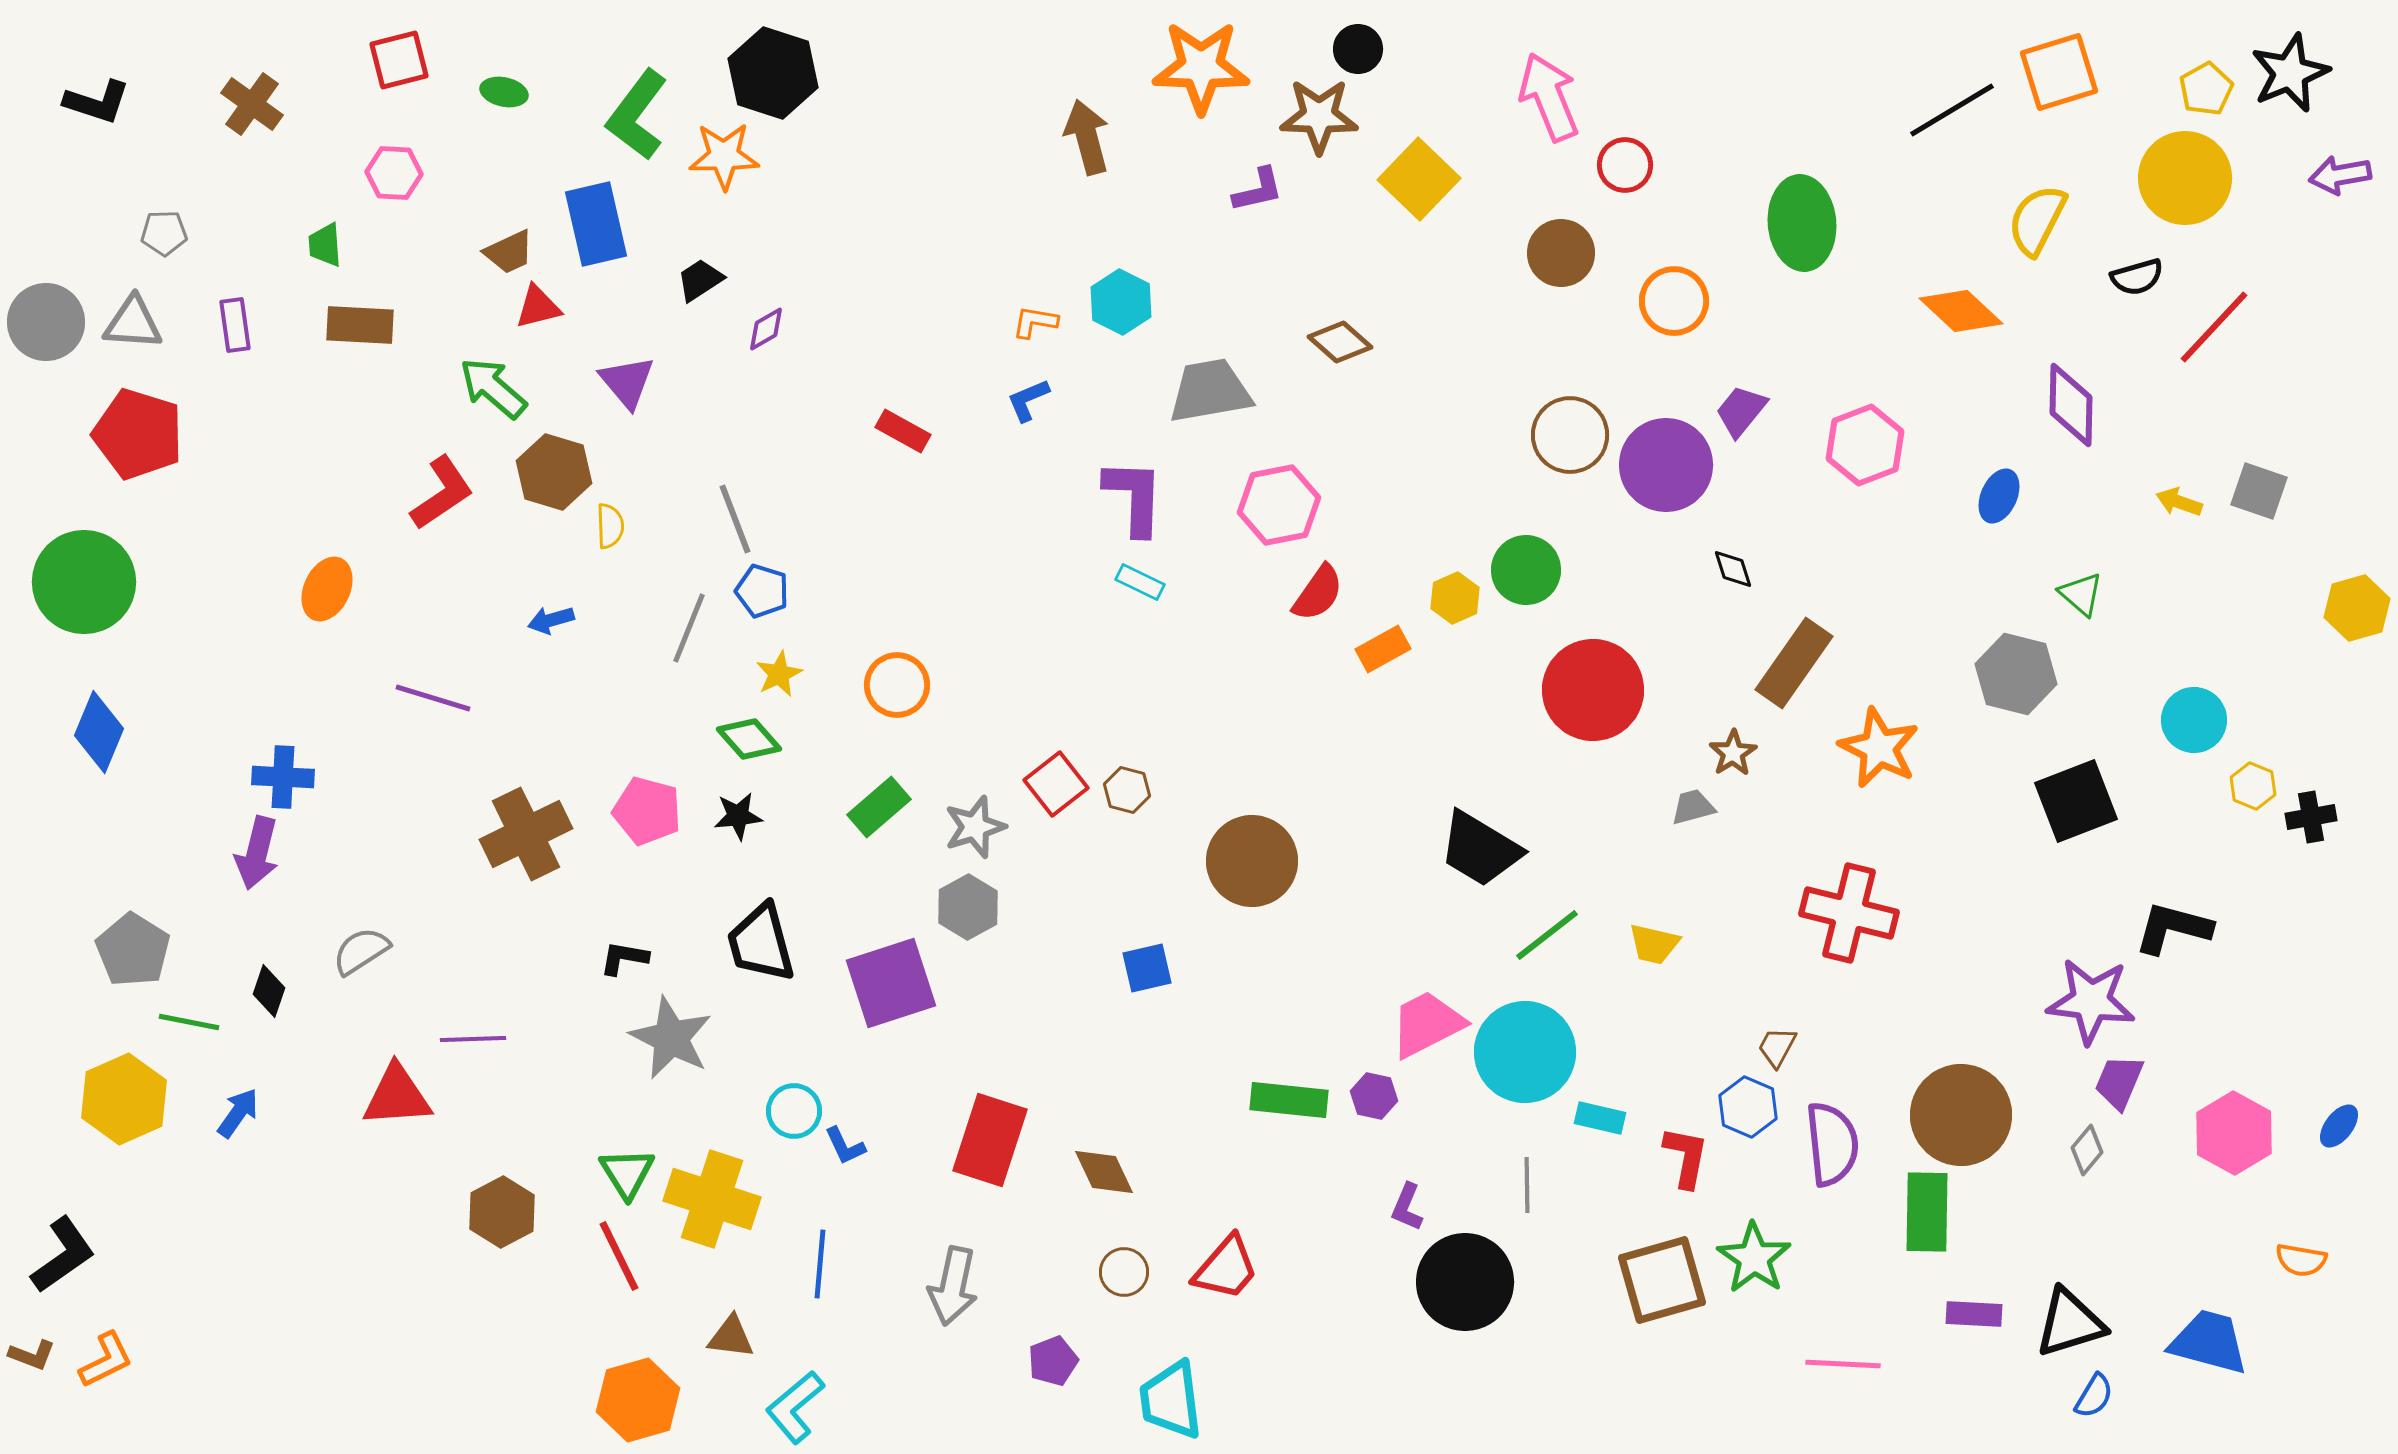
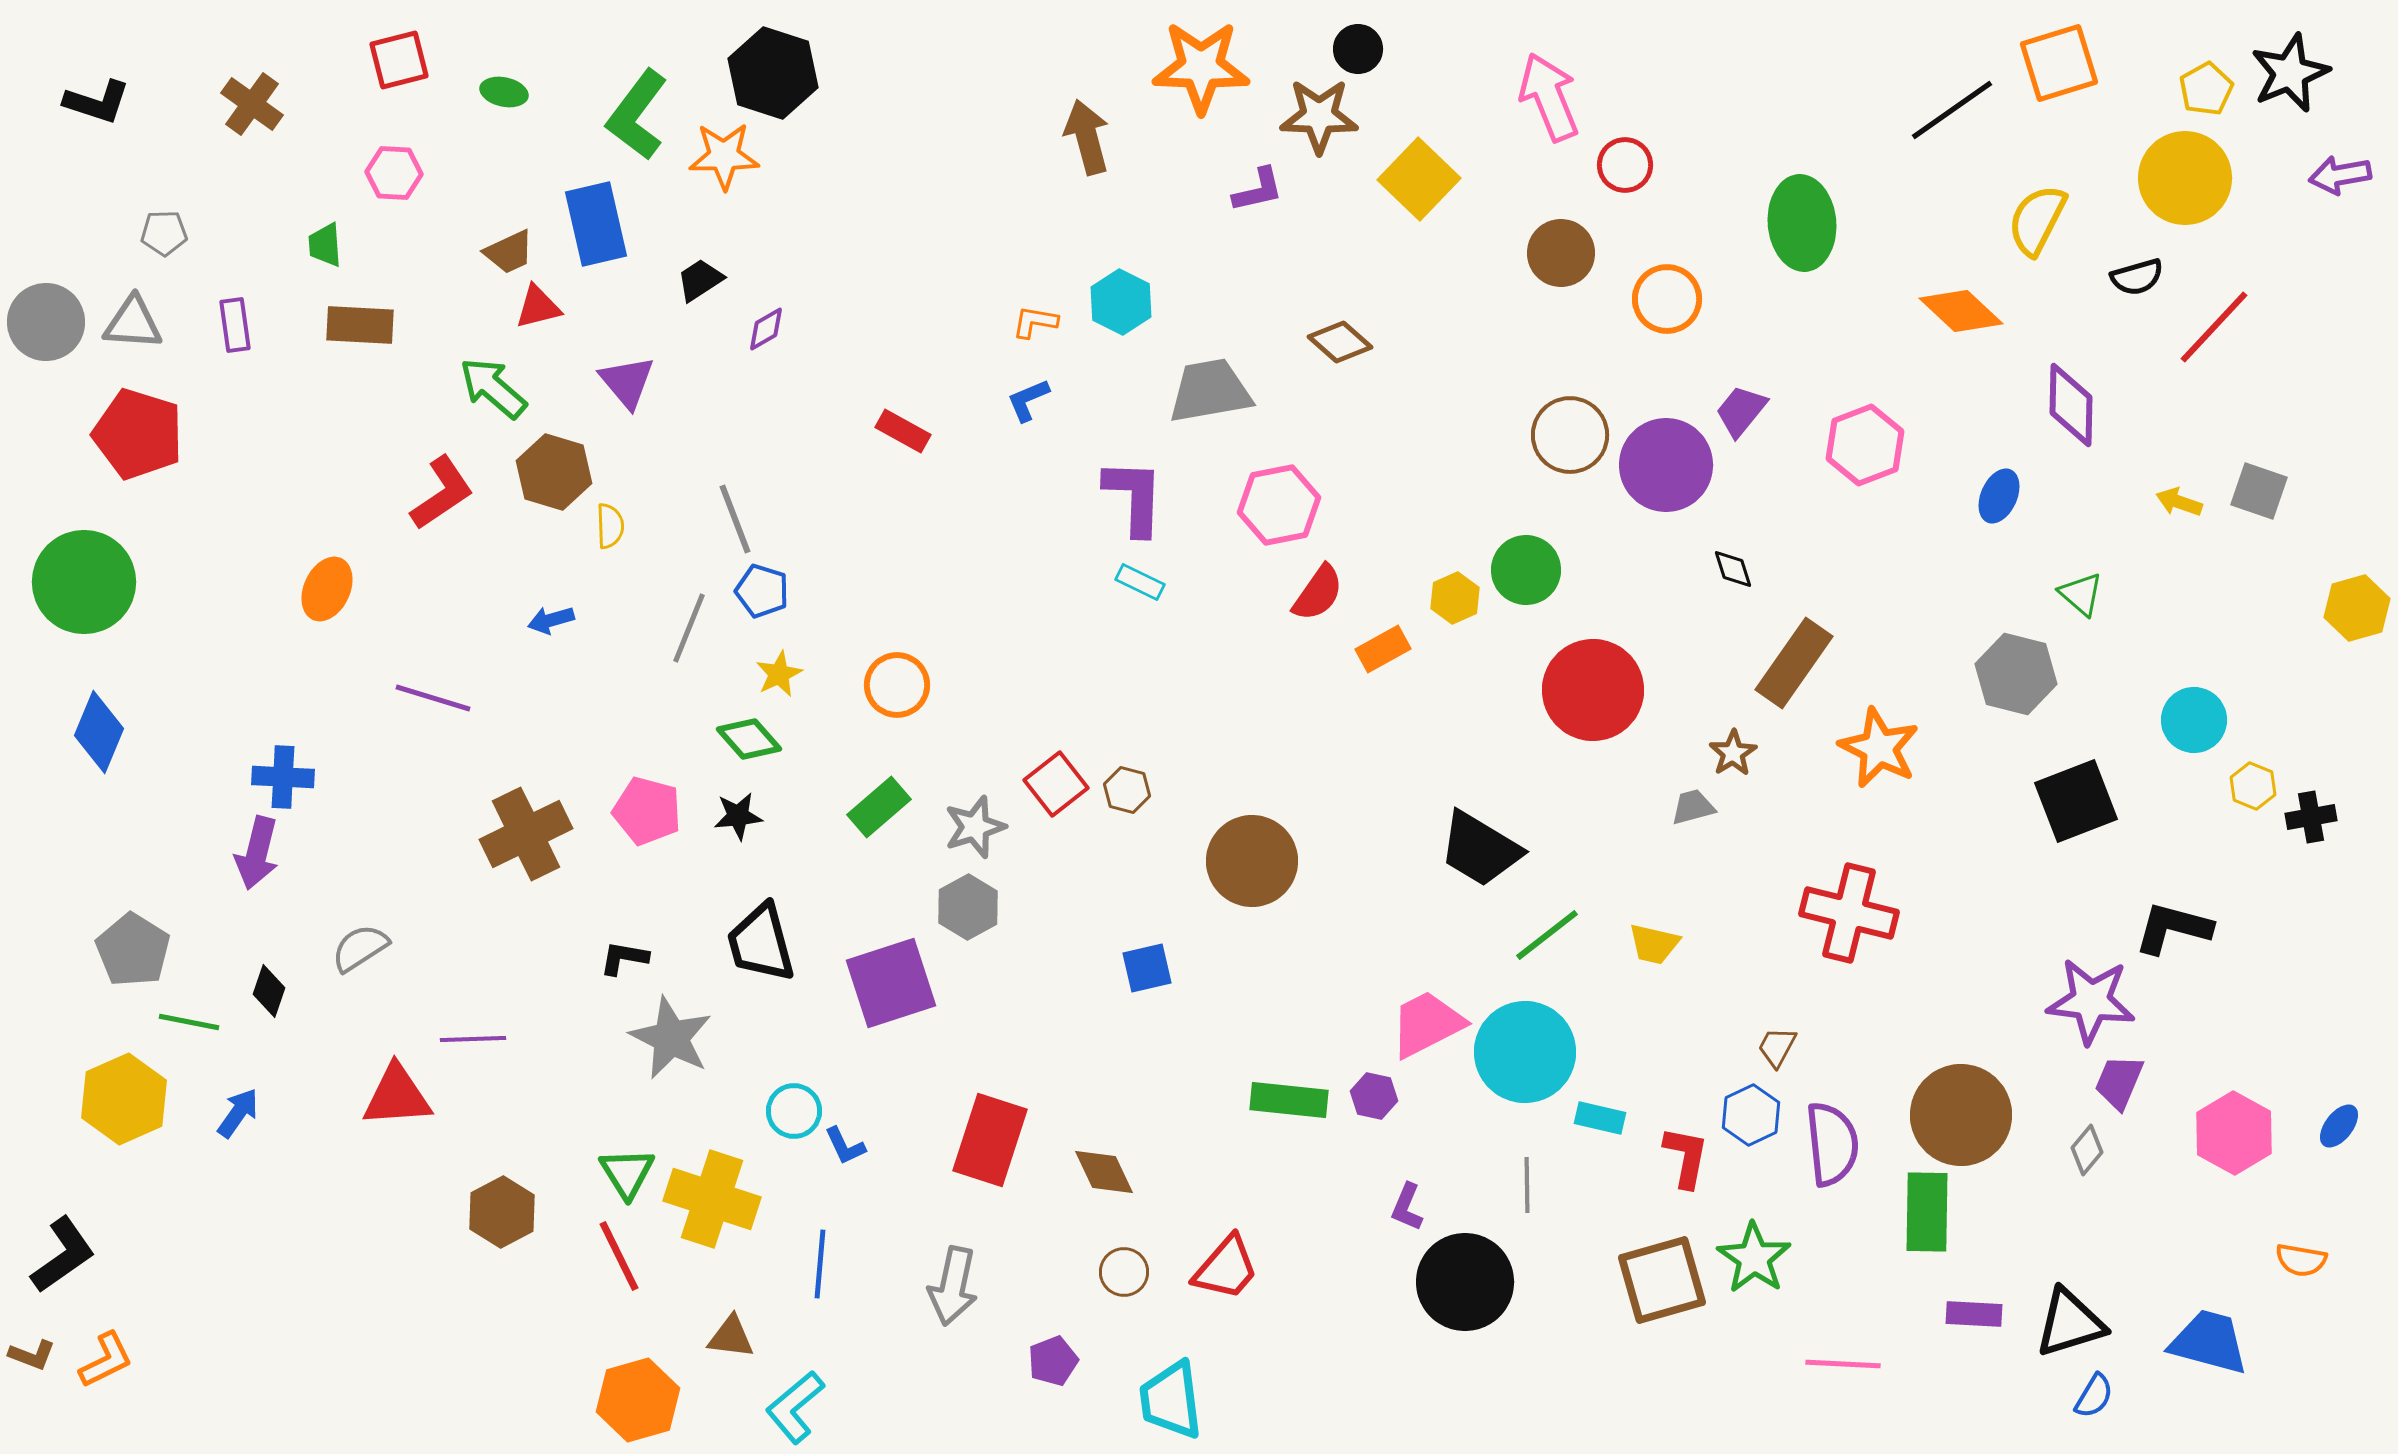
orange square at (2059, 72): moved 9 px up
black line at (1952, 110): rotated 4 degrees counterclockwise
orange circle at (1674, 301): moved 7 px left, 2 px up
gray semicircle at (361, 951): moved 1 px left, 3 px up
blue hexagon at (1748, 1107): moved 3 px right, 8 px down; rotated 12 degrees clockwise
